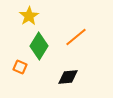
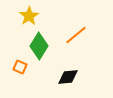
orange line: moved 2 px up
